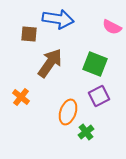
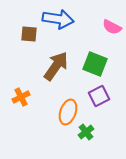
brown arrow: moved 6 px right, 3 px down
orange cross: rotated 24 degrees clockwise
